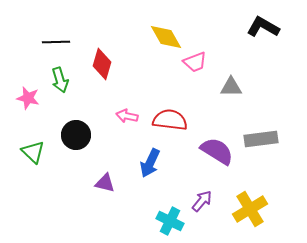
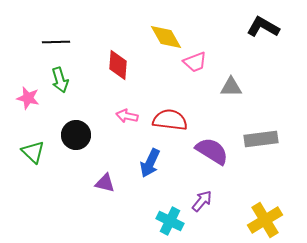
red diamond: moved 16 px right, 1 px down; rotated 12 degrees counterclockwise
purple semicircle: moved 5 px left
yellow cross: moved 15 px right, 11 px down
